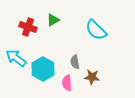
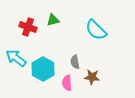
green triangle: rotated 16 degrees clockwise
